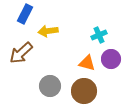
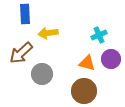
blue rectangle: rotated 30 degrees counterclockwise
yellow arrow: moved 2 px down
gray circle: moved 8 px left, 12 px up
